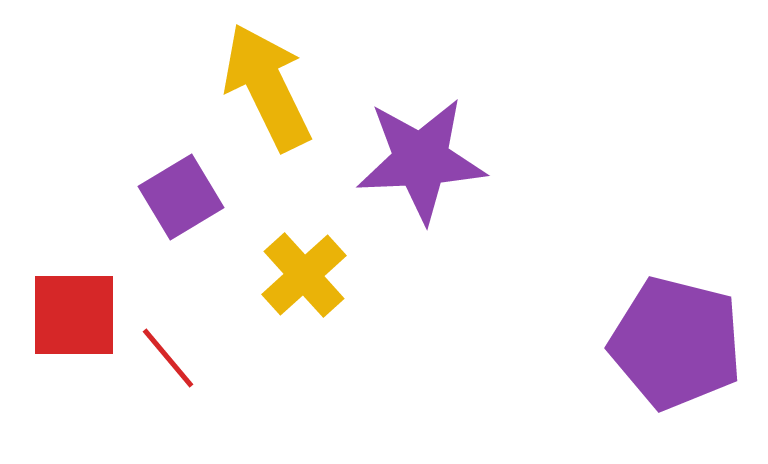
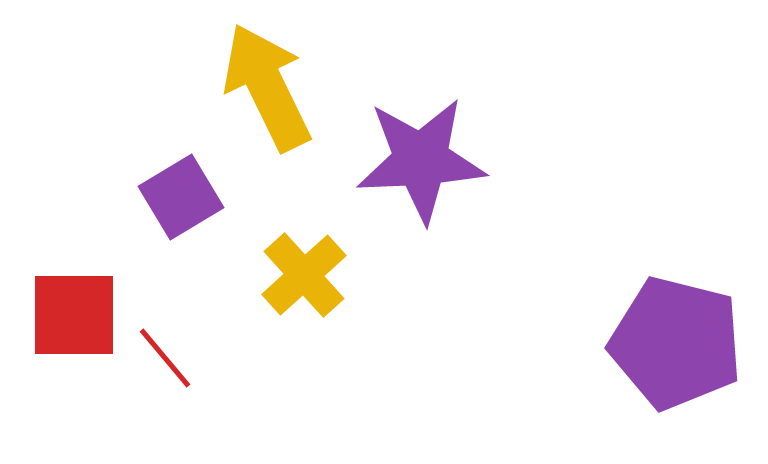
red line: moved 3 px left
